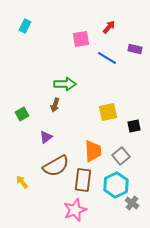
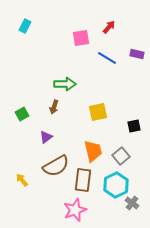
pink square: moved 1 px up
purple rectangle: moved 2 px right, 5 px down
brown arrow: moved 1 px left, 2 px down
yellow square: moved 10 px left
orange trapezoid: rotated 10 degrees counterclockwise
yellow arrow: moved 2 px up
